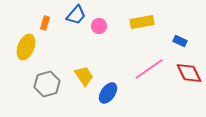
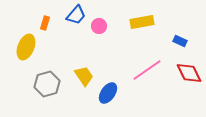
pink line: moved 2 px left, 1 px down
